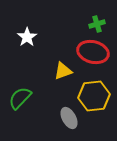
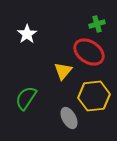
white star: moved 3 px up
red ellipse: moved 4 px left; rotated 20 degrees clockwise
yellow triangle: rotated 30 degrees counterclockwise
green semicircle: moved 6 px right; rotated 10 degrees counterclockwise
